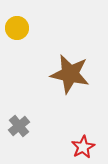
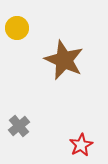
brown star: moved 6 px left, 14 px up; rotated 12 degrees clockwise
red star: moved 2 px left, 2 px up
